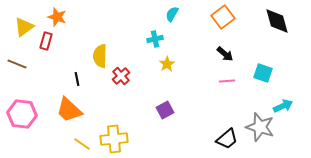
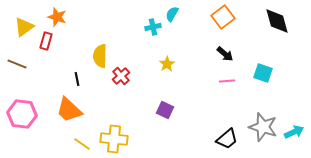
cyan cross: moved 2 px left, 12 px up
cyan arrow: moved 11 px right, 26 px down
purple square: rotated 36 degrees counterclockwise
gray star: moved 3 px right
yellow cross: rotated 12 degrees clockwise
